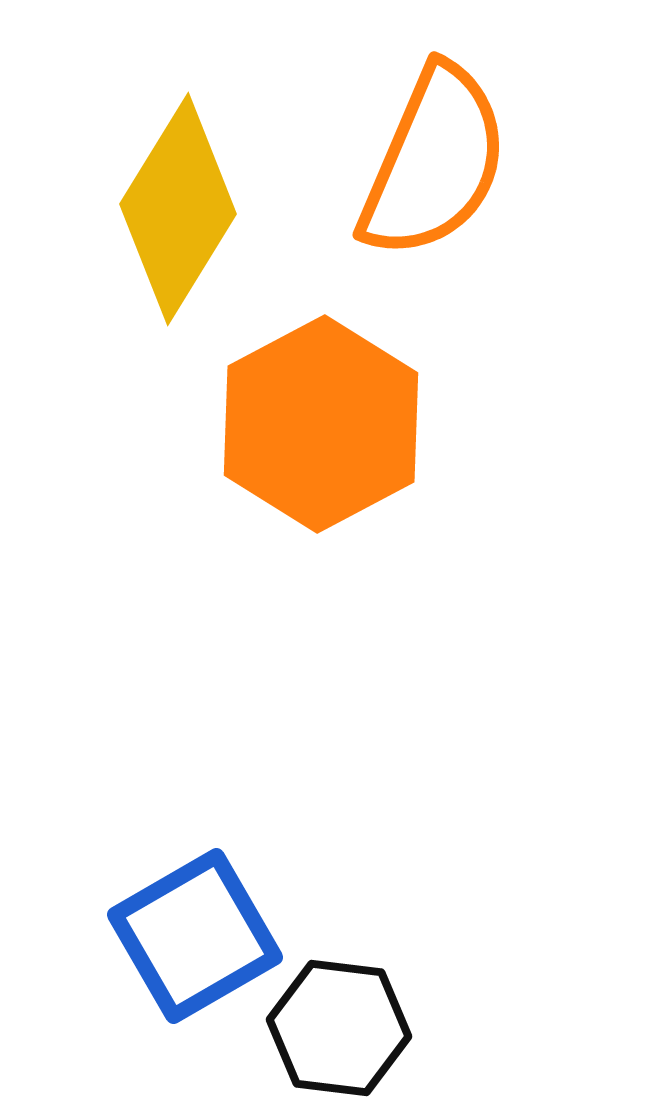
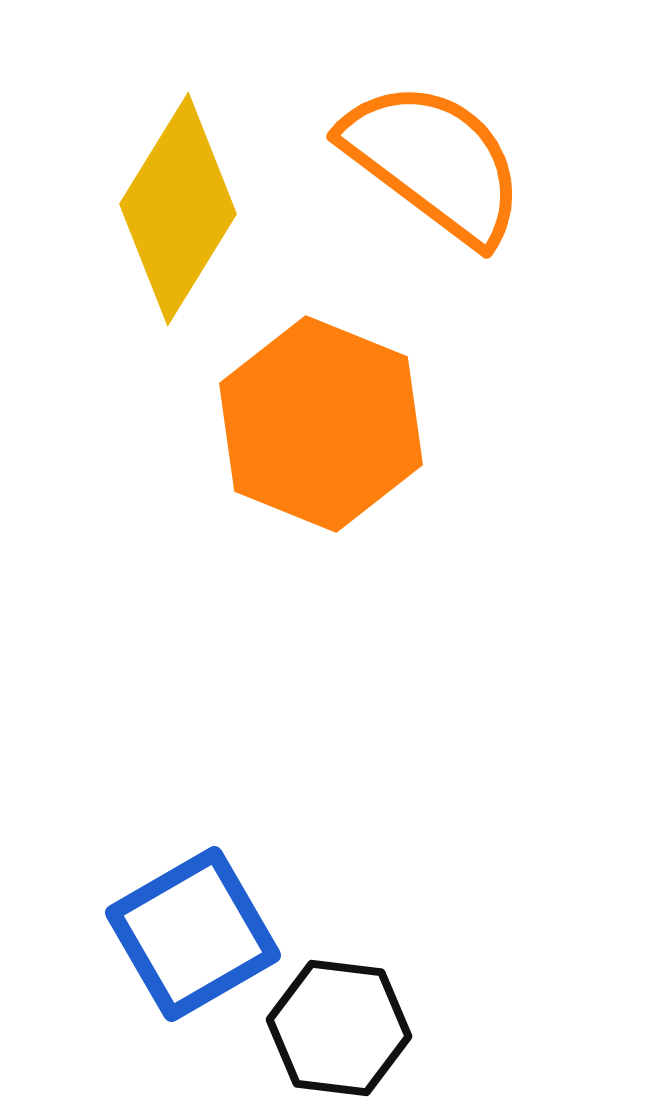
orange semicircle: rotated 76 degrees counterclockwise
orange hexagon: rotated 10 degrees counterclockwise
blue square: moved 2 px left, 2 px up
